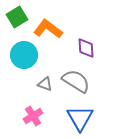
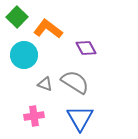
green square: rotated 15 degrees counterclockwise
purple diamond: rotated 25 degrees counterclockwise
gray semicircle: moved 1 px left, 1 px down
pink cross: moved 1 px right; rotated 24 degrees clockwise
